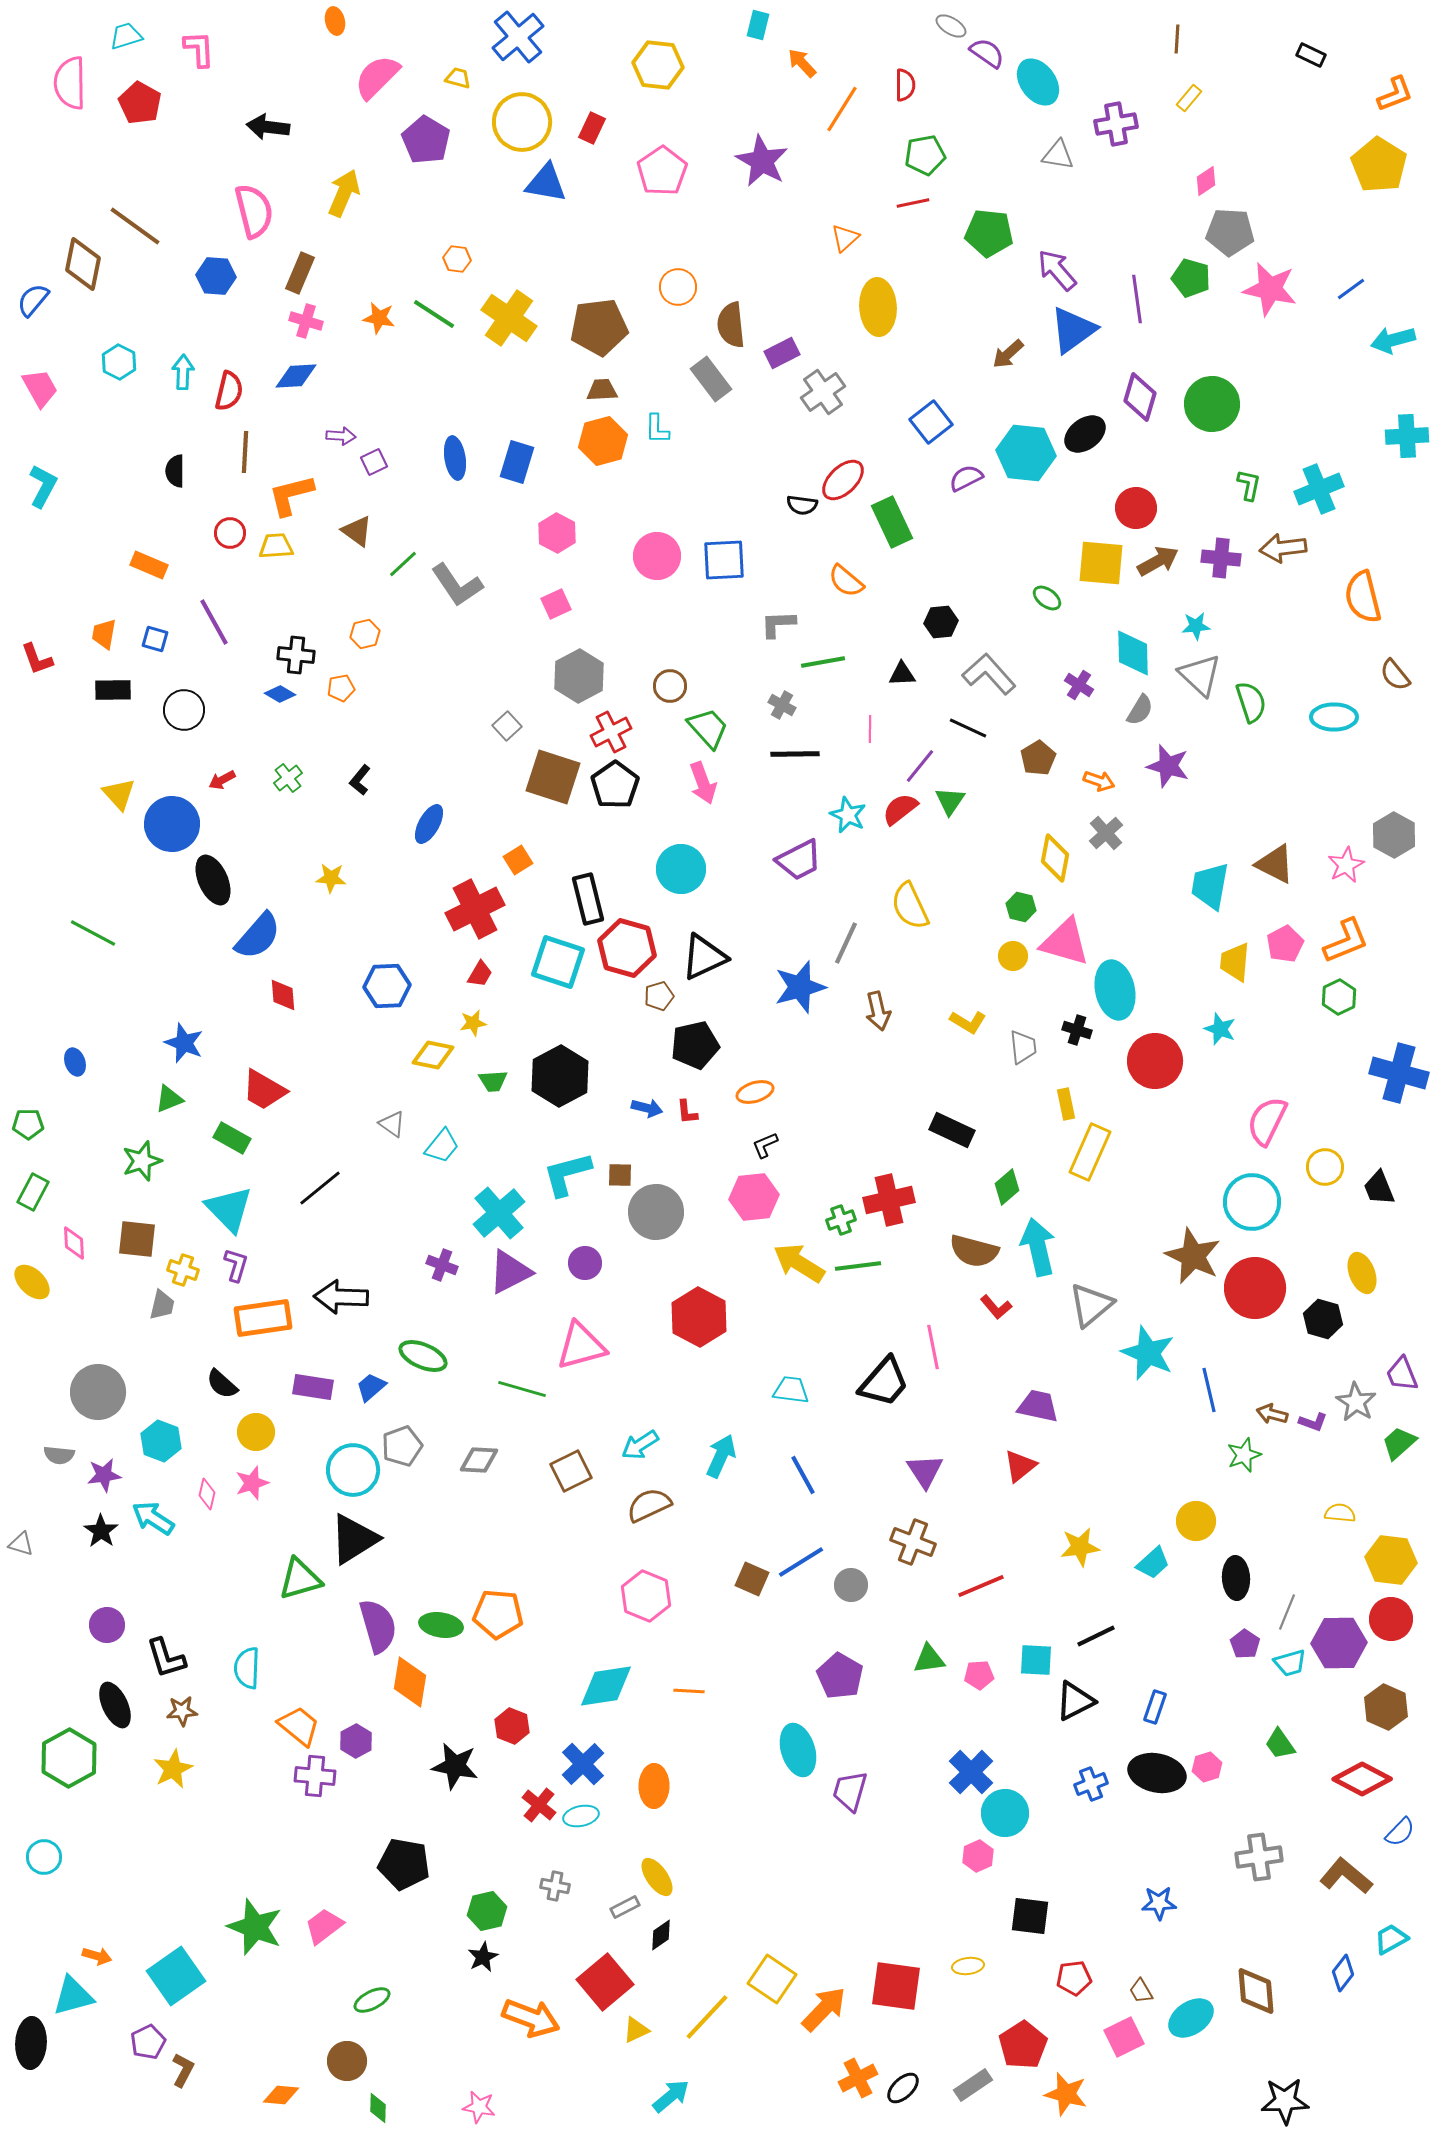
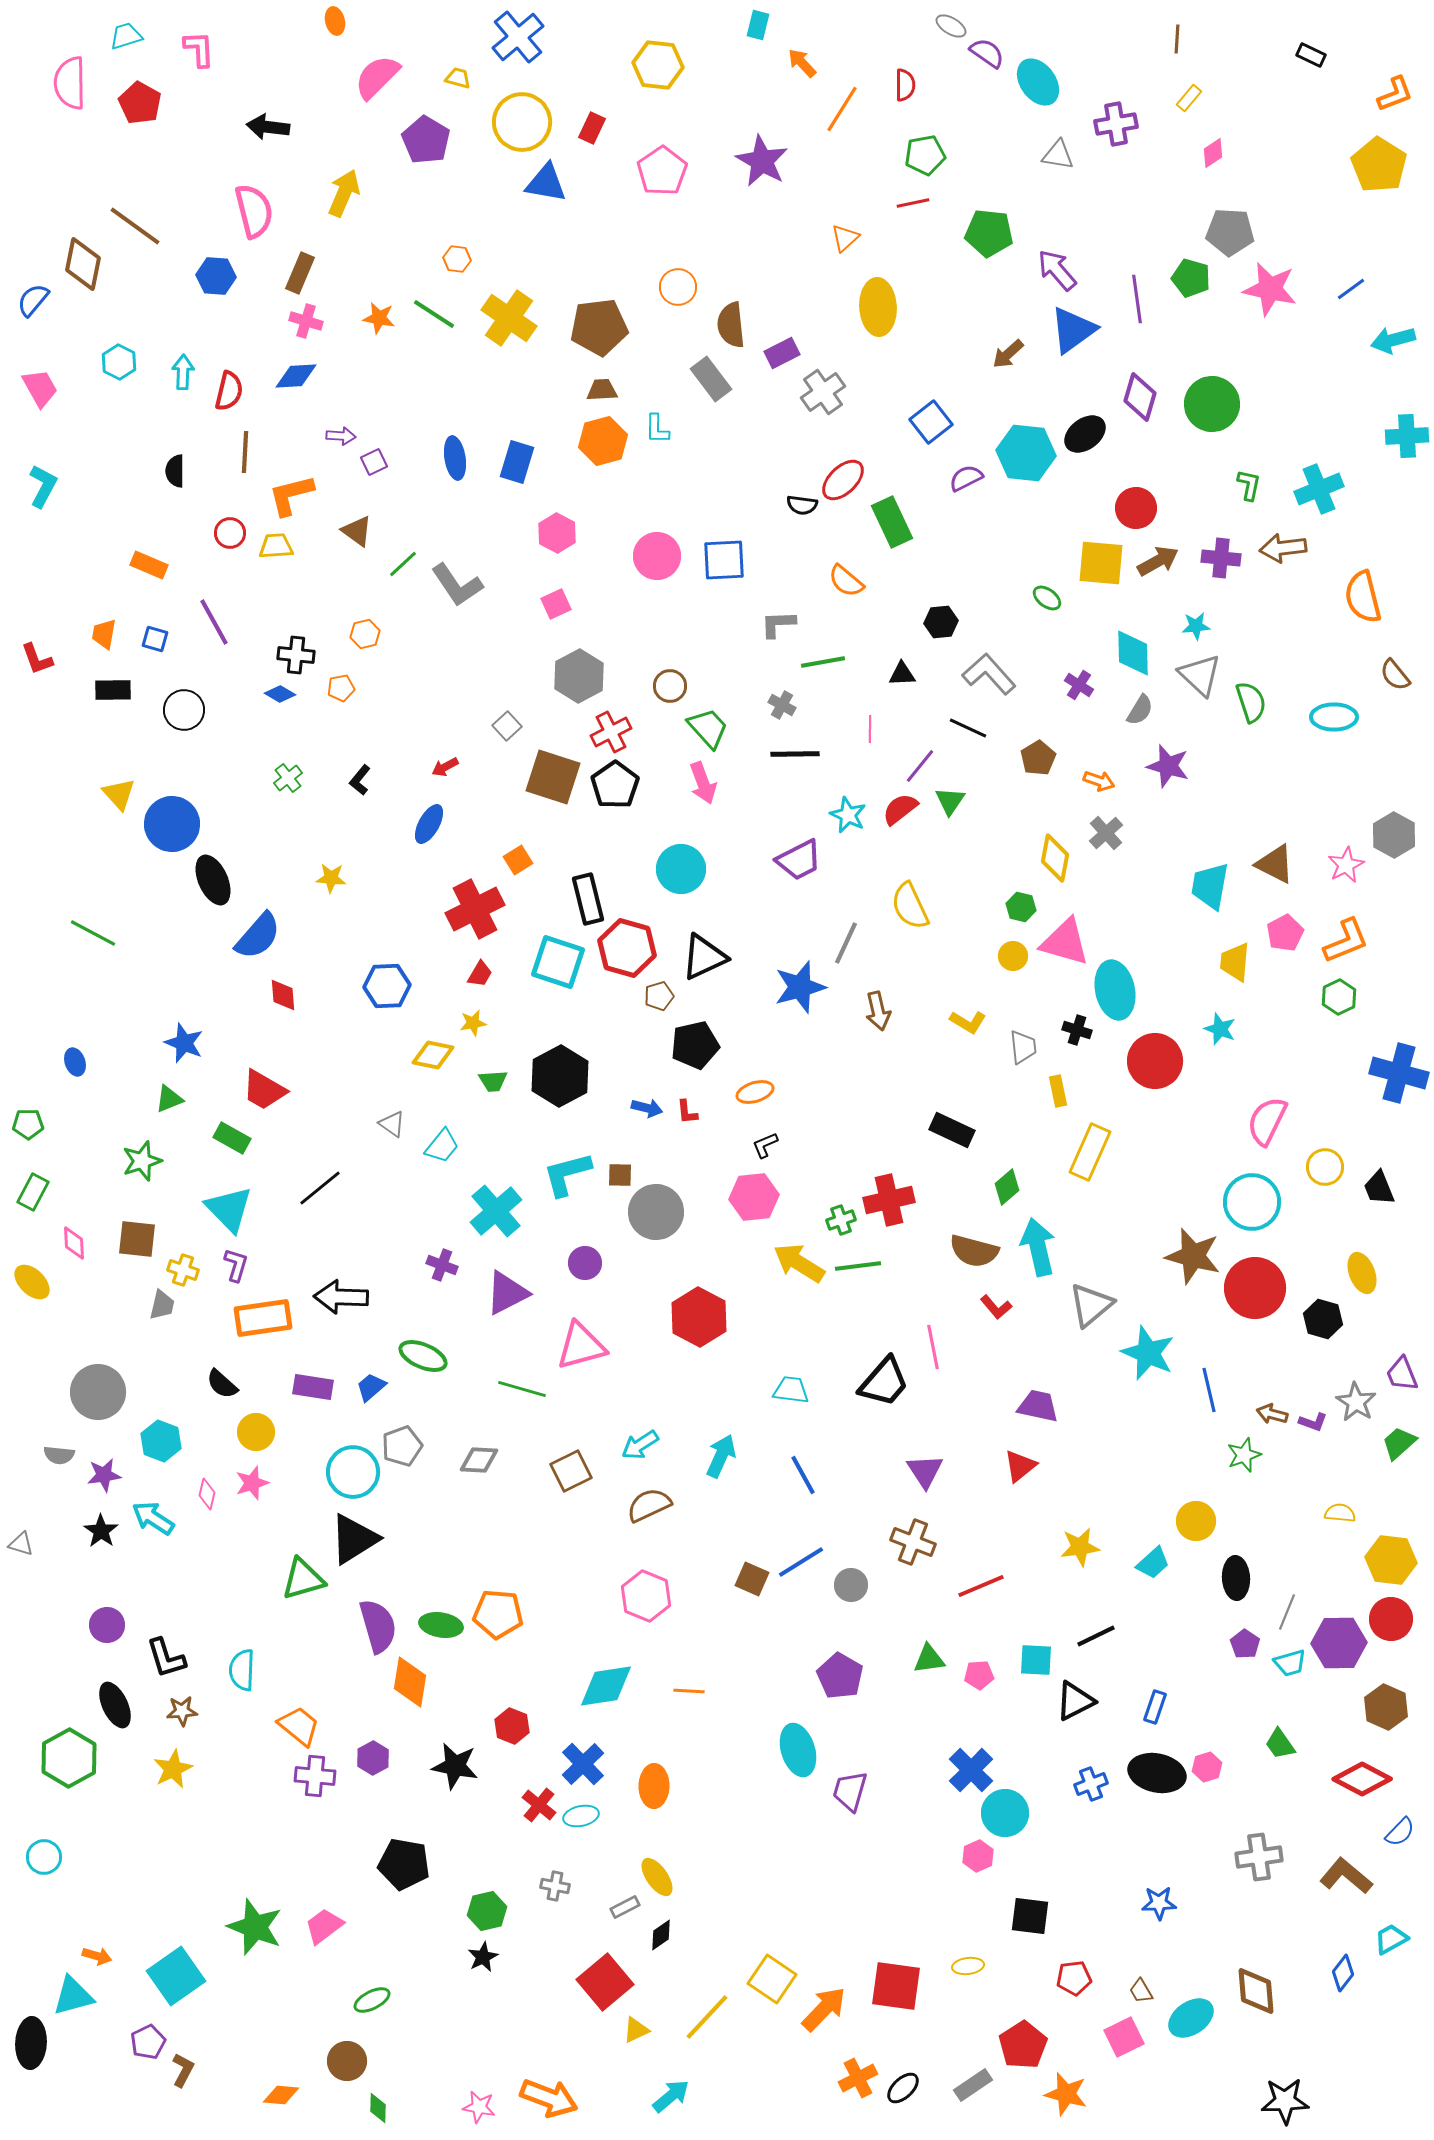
pink diamond at (1206, 181): moved 7 px right, 28 px up
red arrow at (222, 780): moved 223 px right, 13 px up
pink pentagon at (1285, 944): moved 11 px up
yellow rectangle at (1066, 1104): moved 8 px left, 13 px up
cyan cross at (499, 1213): moved 3 px left, 2 px up
brown star at (1193, 1256): rotated 10 degrees counterclockwise
purple triangle at (510, 1272): moved 3 px left, 21 px down
cyan circle at (353, 1470): moved 2 px down
green triangle at (300, 1579): moved 3 px right
cyan semicircle at (247, 1668): moved 5 px left, 2 px down
purple hexagon at (356, 1741): moved 17 px right, 17 px down
blue cross at (971, 1772): moved 2 px up
orange arrow at (531, 2018): moved 18 px right, 80 px down
